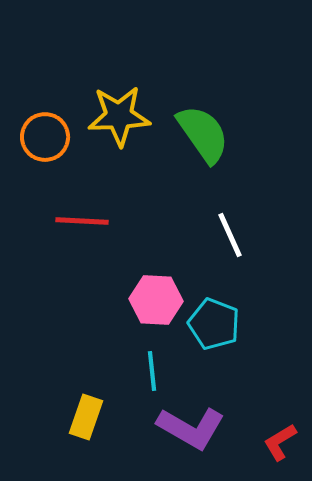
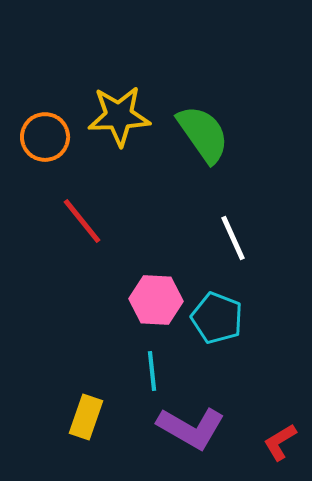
red line: rotated 48 degrees clockwise
white line: moved 3 px right, 3 px down
cyan pentagon: moved 3 px right, 6 px up
